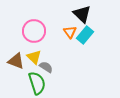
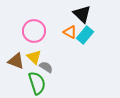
orange triangle: rotated 24 degrees counterclockwise
